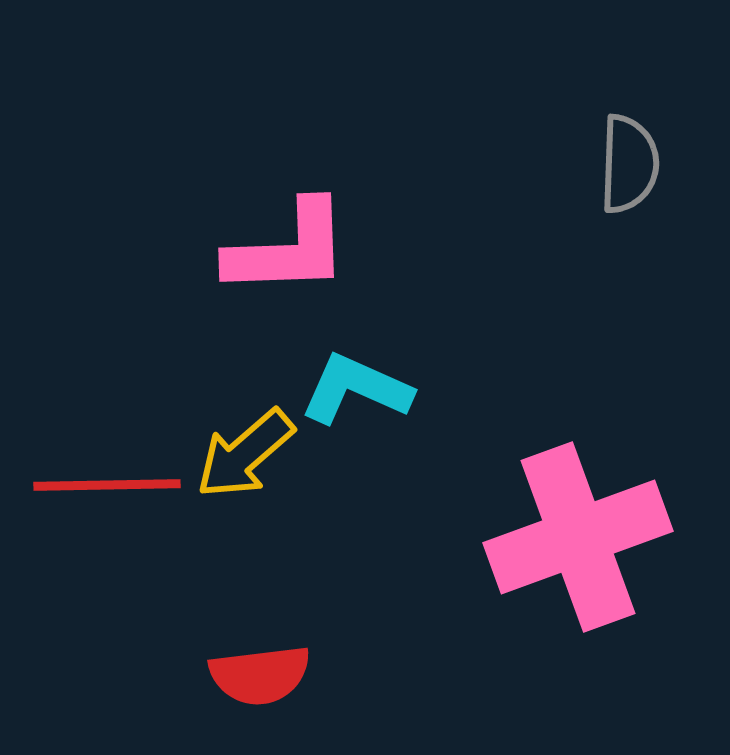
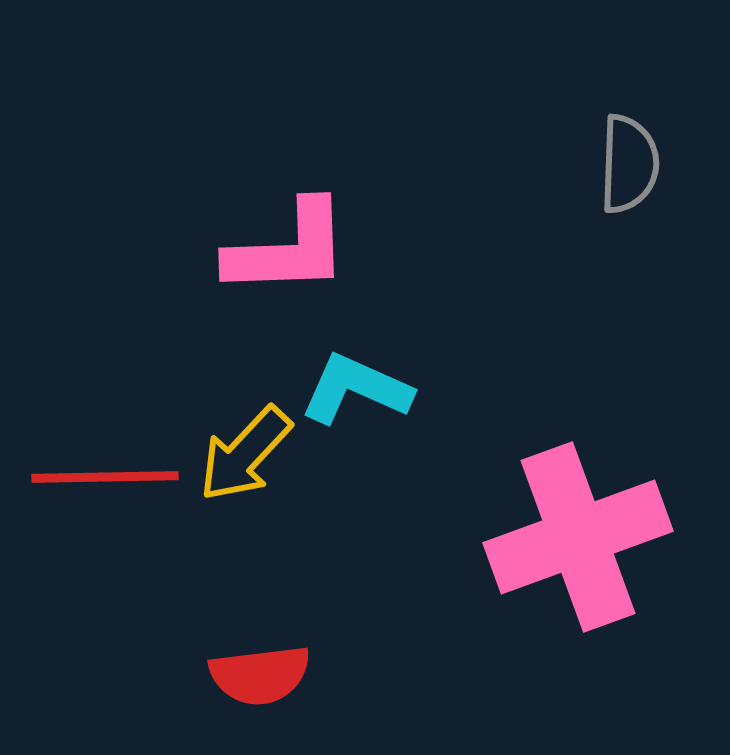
yellow arrow: rotated 6 degrees counterclockwise
red line: moved 2 px left, 8 px up
